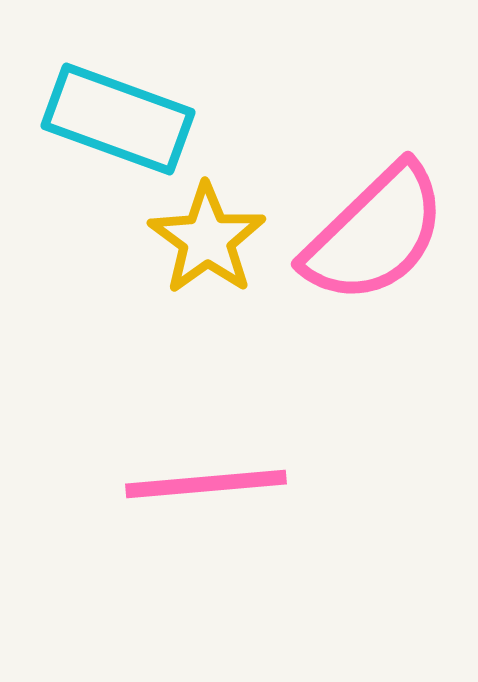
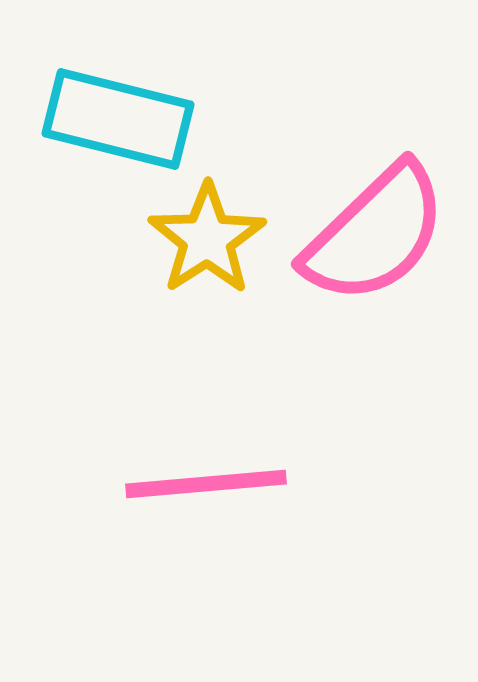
cyan rectangle: rotated 6 degrees counterclockwise
yellow star: rotated 3 degrees clockwise
